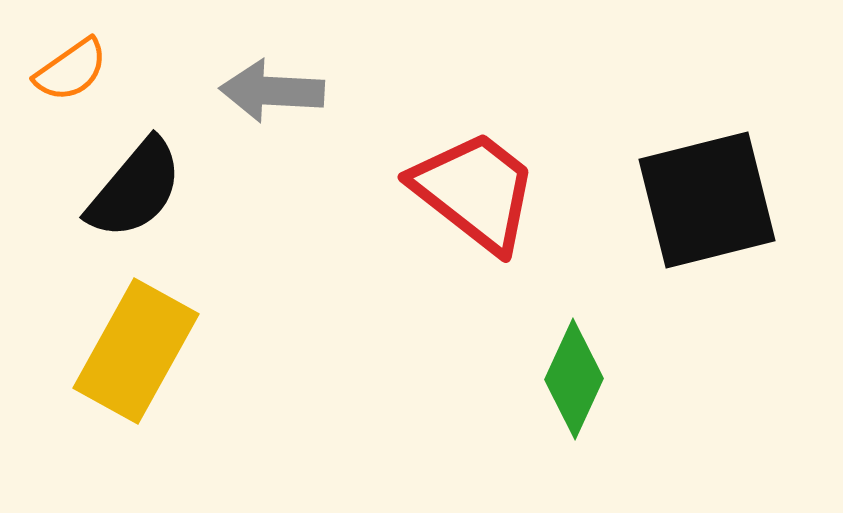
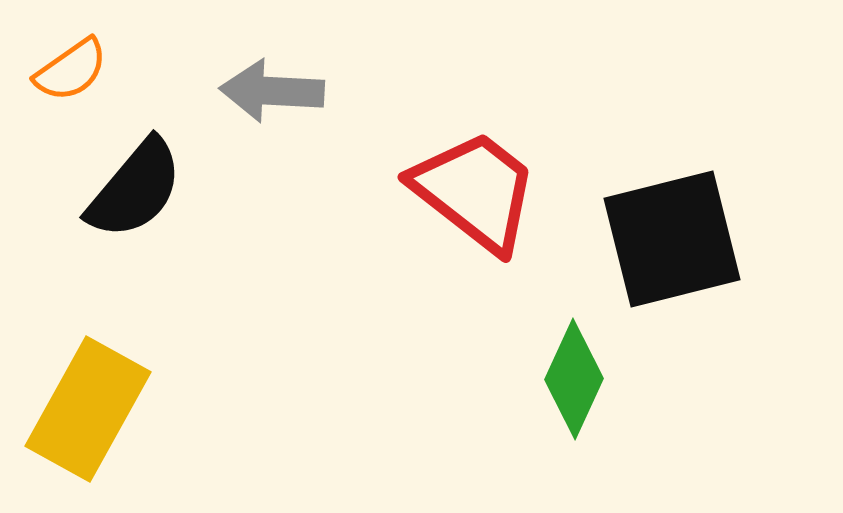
black square: moved 35 px left, 39 px down
yellow rectangle: moved 48 px left, 58 px down
